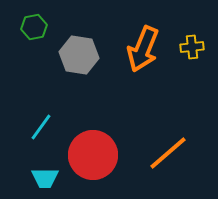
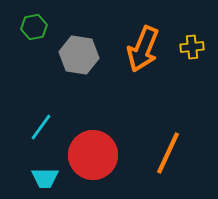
orange line: rotated 24 degrees counterclockwise
